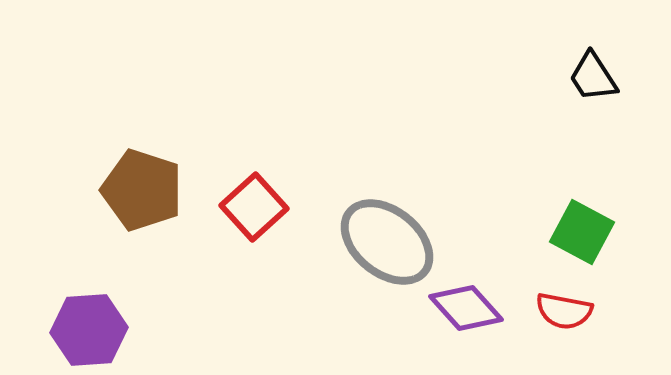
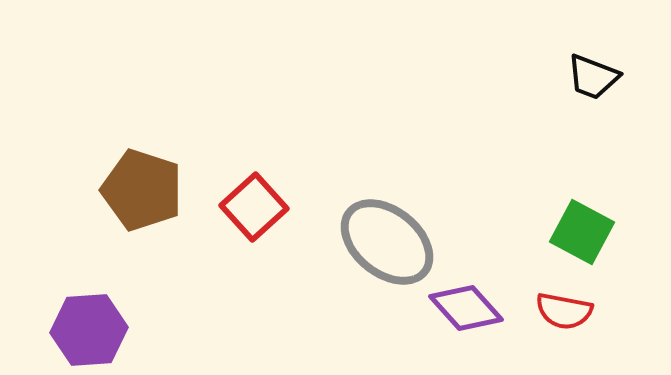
black trapezoid: rotated 36 degrees counterclockwise
